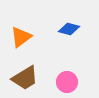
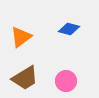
pink circle: moved 1 px left, 1 px up
